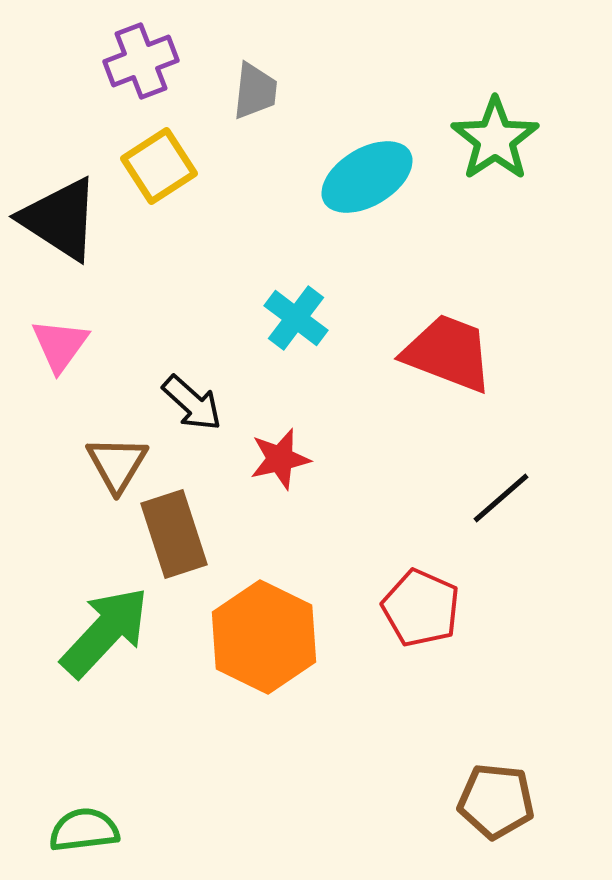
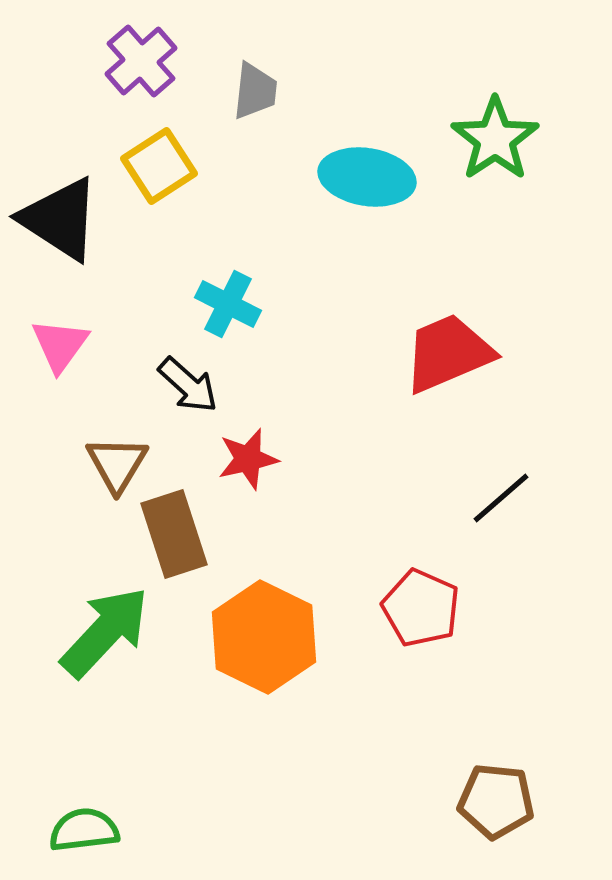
purple cross: rotated 20 degrees counterclockwise
cyan ellipse: rotated 40 degrees clockwise
cyan cross: moved 68 px left, 14 px up; rotated 10 degrees counterclockwise
red trapezoid: rotated 44 degrees counterclockwise
black arrow: moved 4 px left, 18 px up
red star: moved 32 px left
